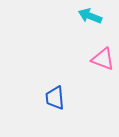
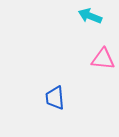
pink triangle: rotated 15 degrees counterclockwise
